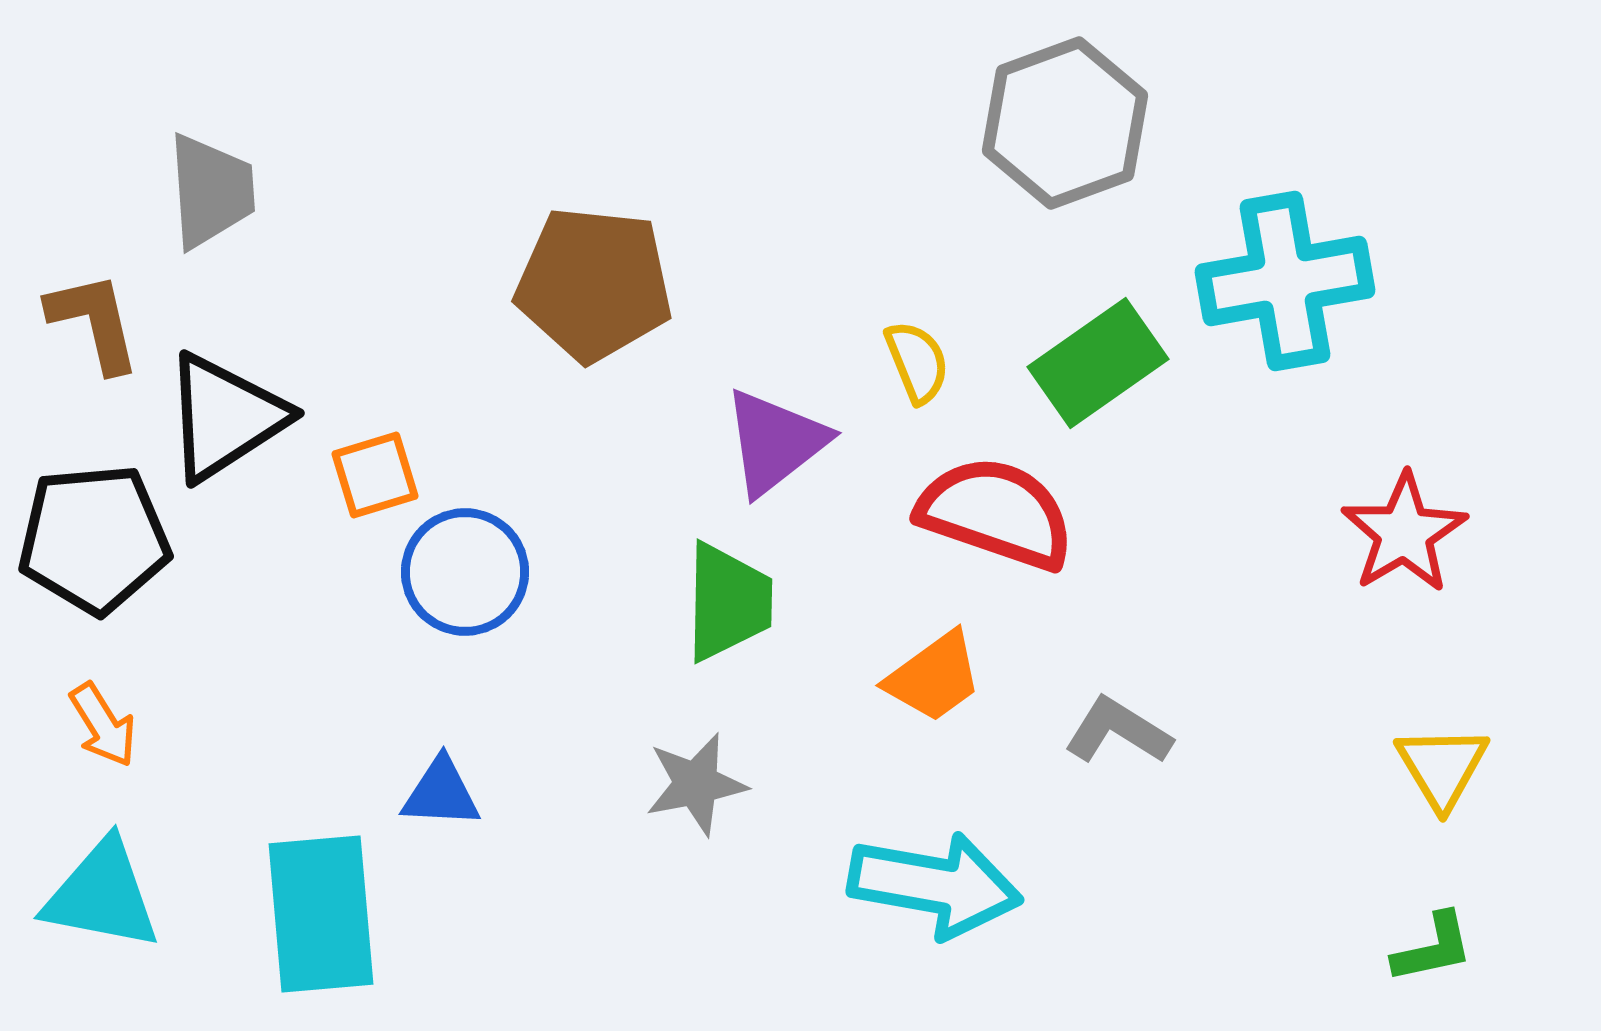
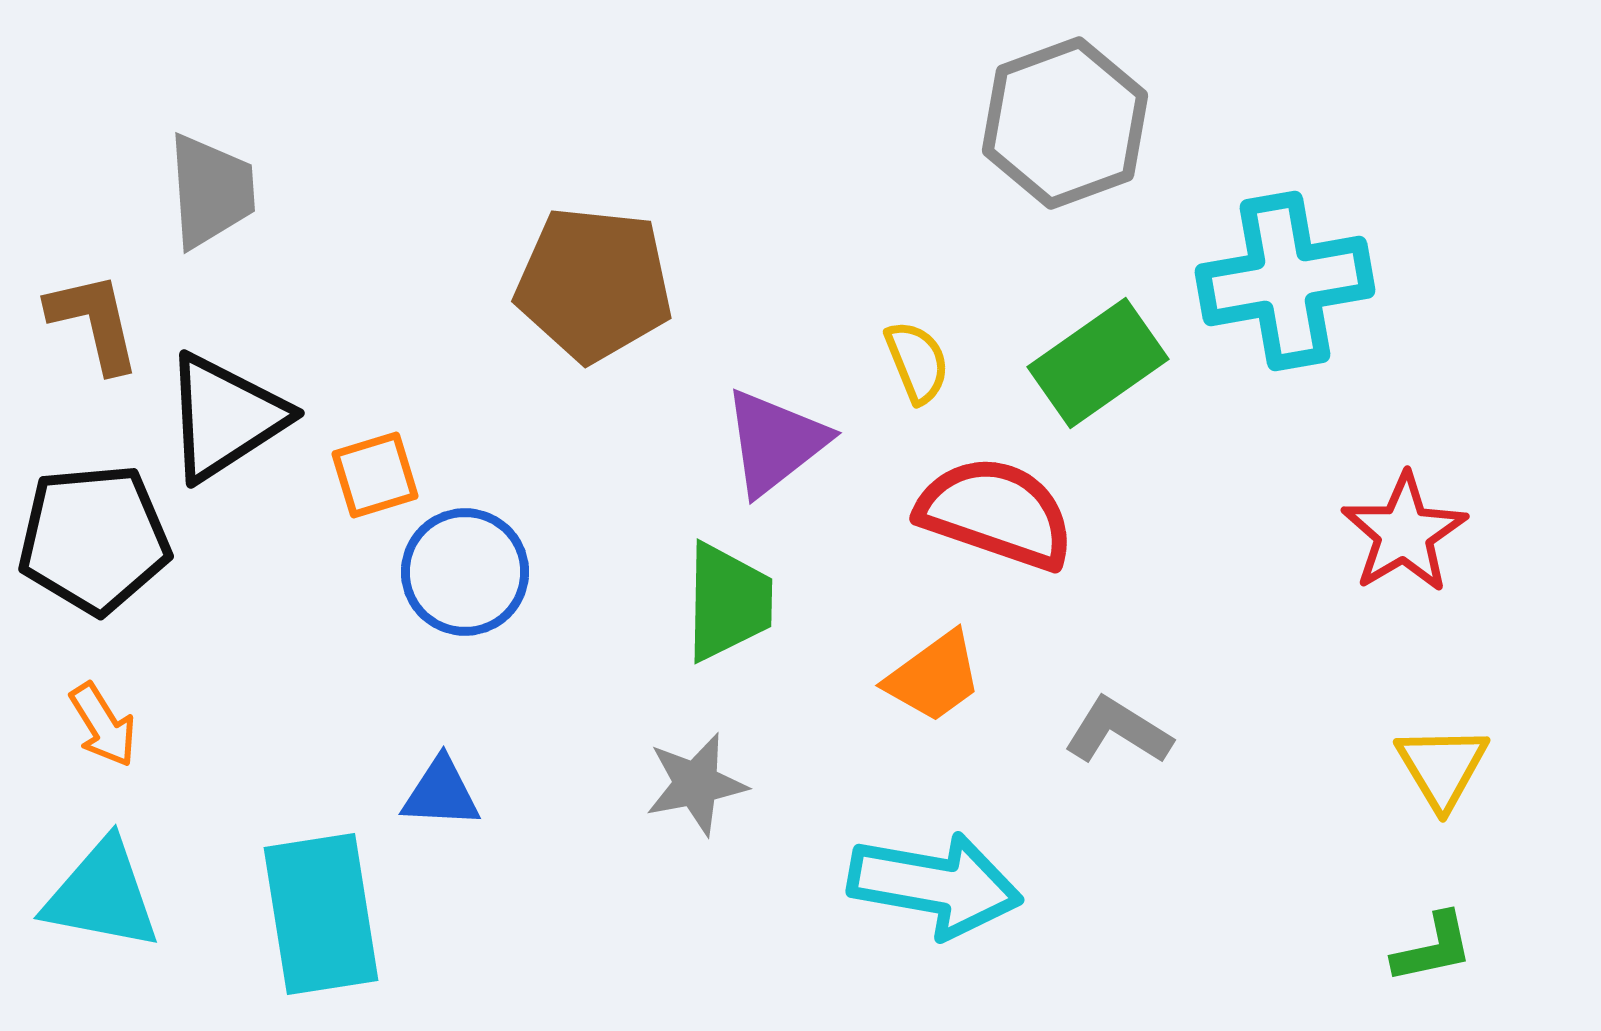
cyan rectangle: rotated 4 degrees counterclockwise
